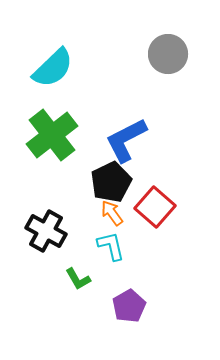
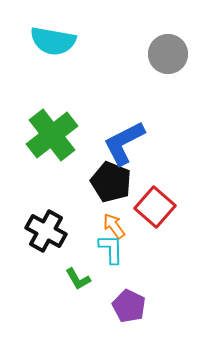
cyan semicircle: moved 27 px up; rotated 54 degrees clockwise
blue L-shape: moved 2 px left, 3 px down
black pentagon: rotated 24 degrees counterclockwise
orange arrow: moved 2 px right, 13 px down
cyan L-shape: moved 3 px down; rotated 12 degrees clockwise
purple pentagon: rotated 16 degrees counterclockwise
